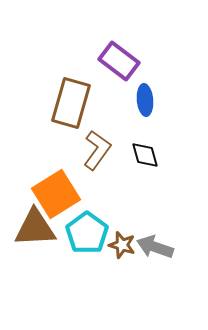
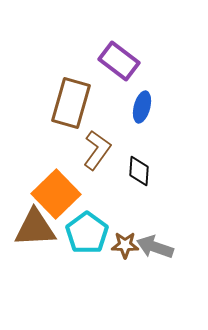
blue ellipse: moved 3 px left, 7 px down; rotated 20 degrees clockwise
black diamond: moved 6 px left, 16 px down; rotated 20 degrees clockwise
orange square: rotated 12 degrees counterclockwise
brown star: moved 3 px right; rotated 16 degrees counterclockwise
